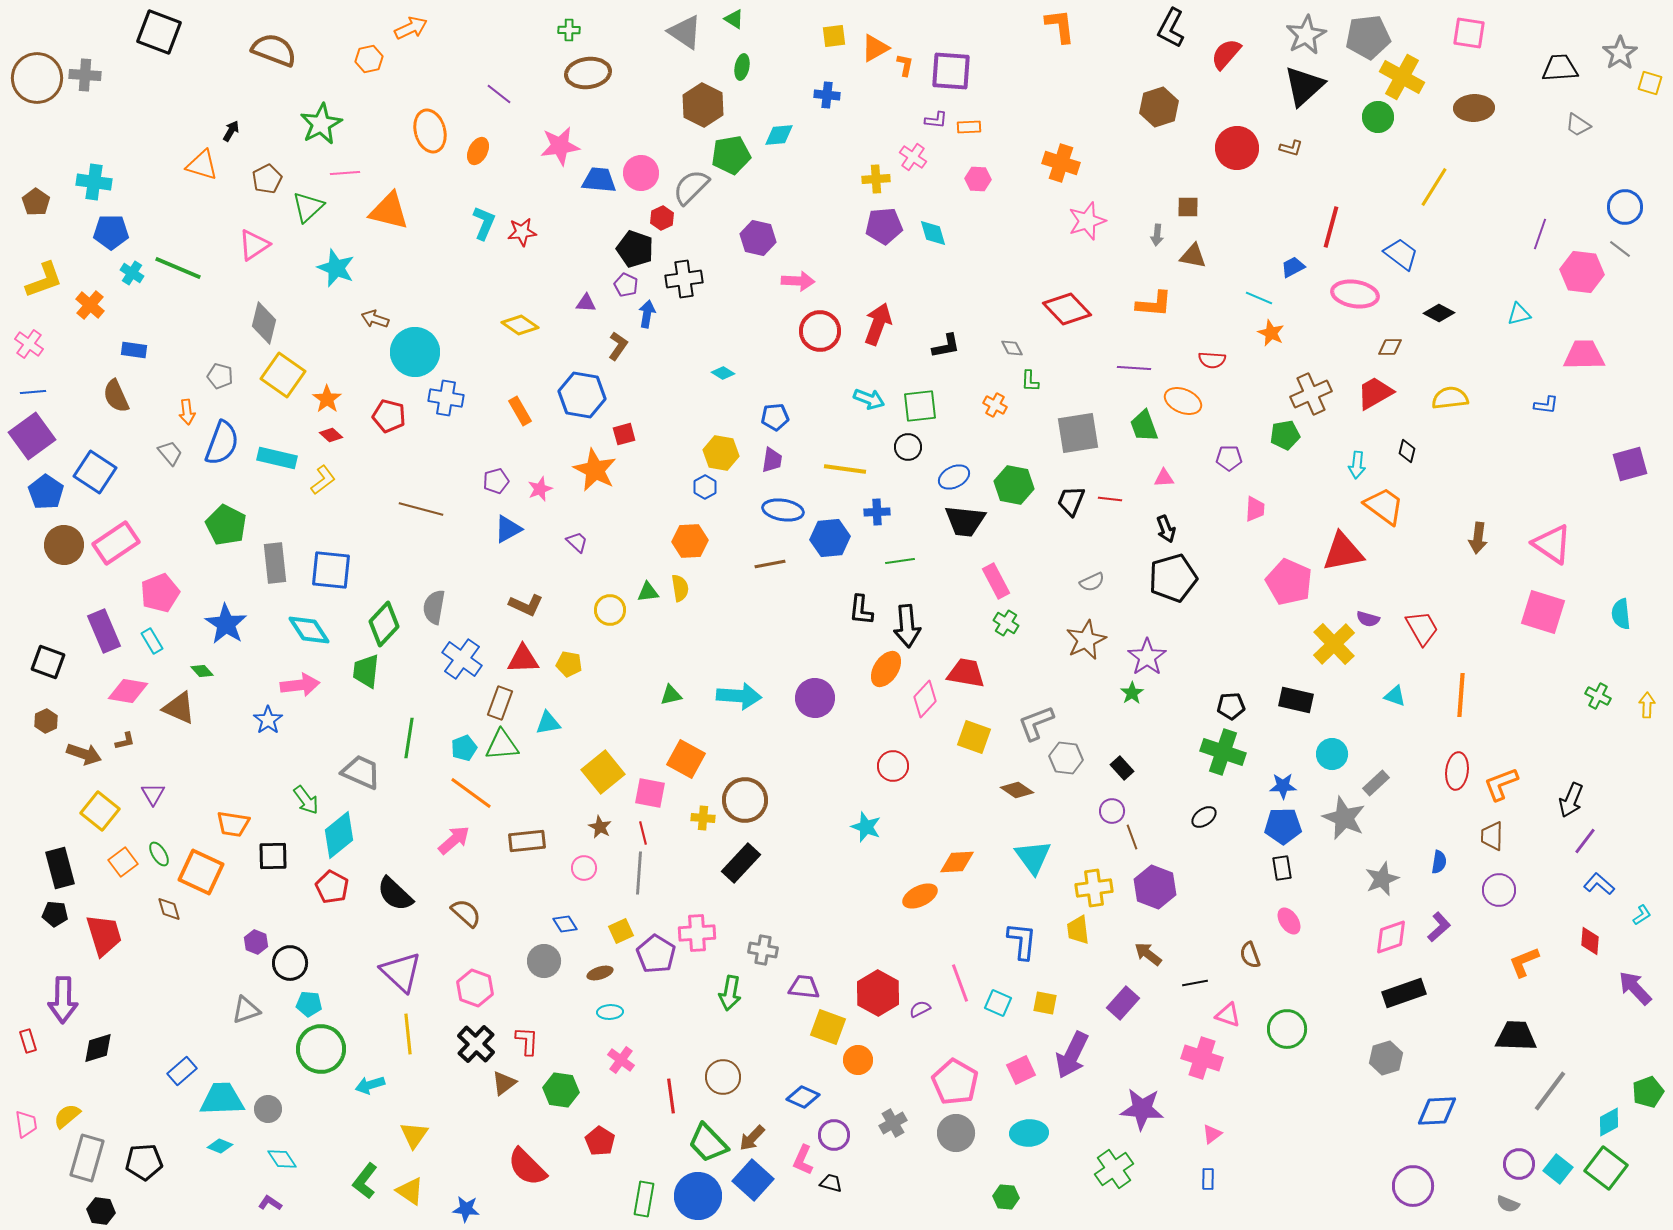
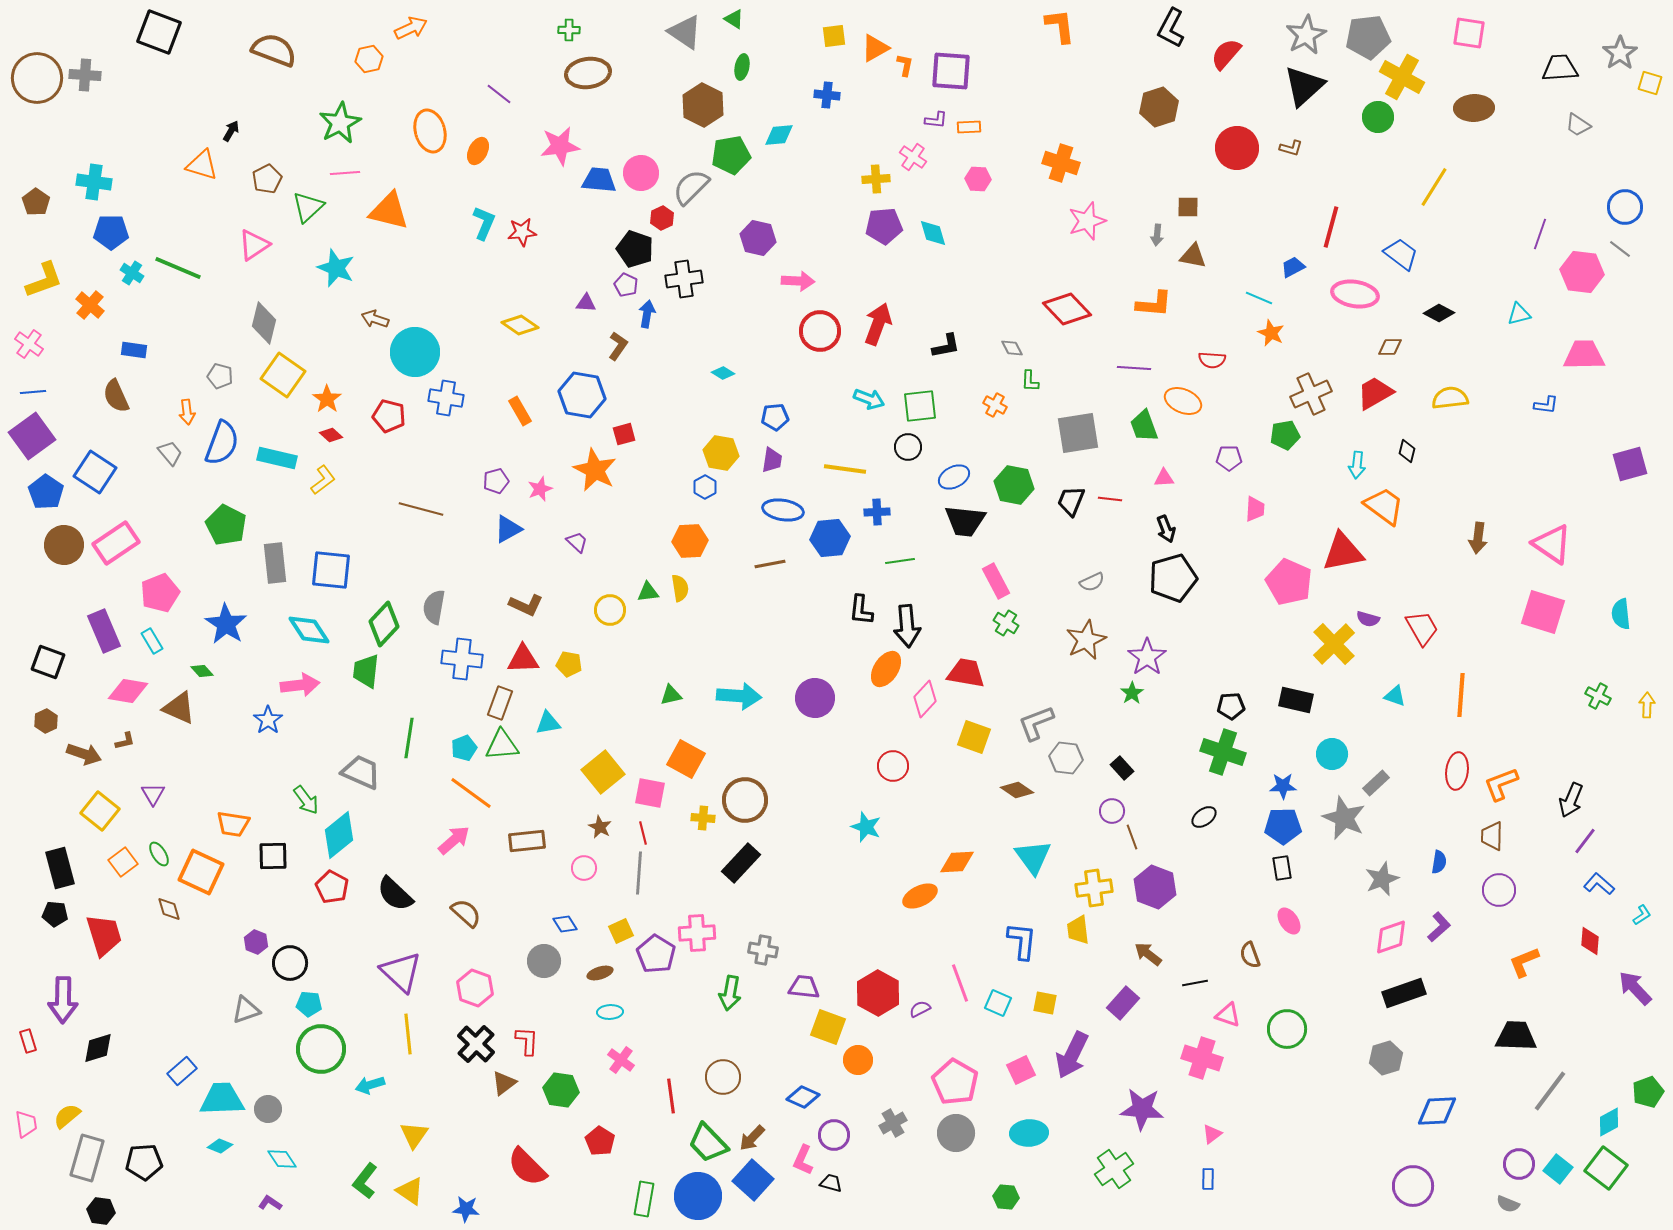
green star at (321, 124): moved 19 px right, 1 px up
blue cross at (462, 659): rotated 30 degrees counterclockwise
